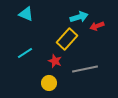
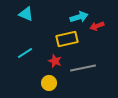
yellow rectangle: rotated 35 degrees clockwise
gray line: moved 2 px left, 1 px up
